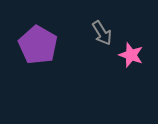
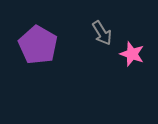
pink star: moved 1 px right, 1 px up
